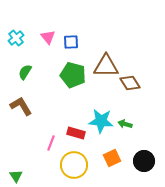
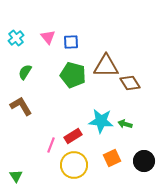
red rectangle: moved 3 px left, 3 px down; rotated 48 degrees counterclockwise
pink line: moved 2 px down
